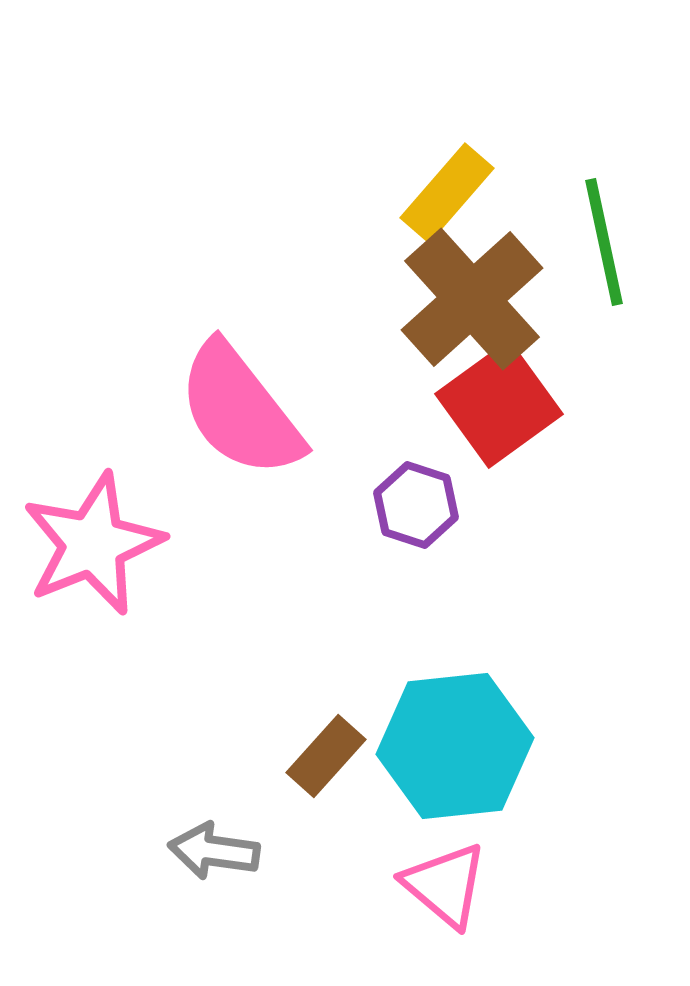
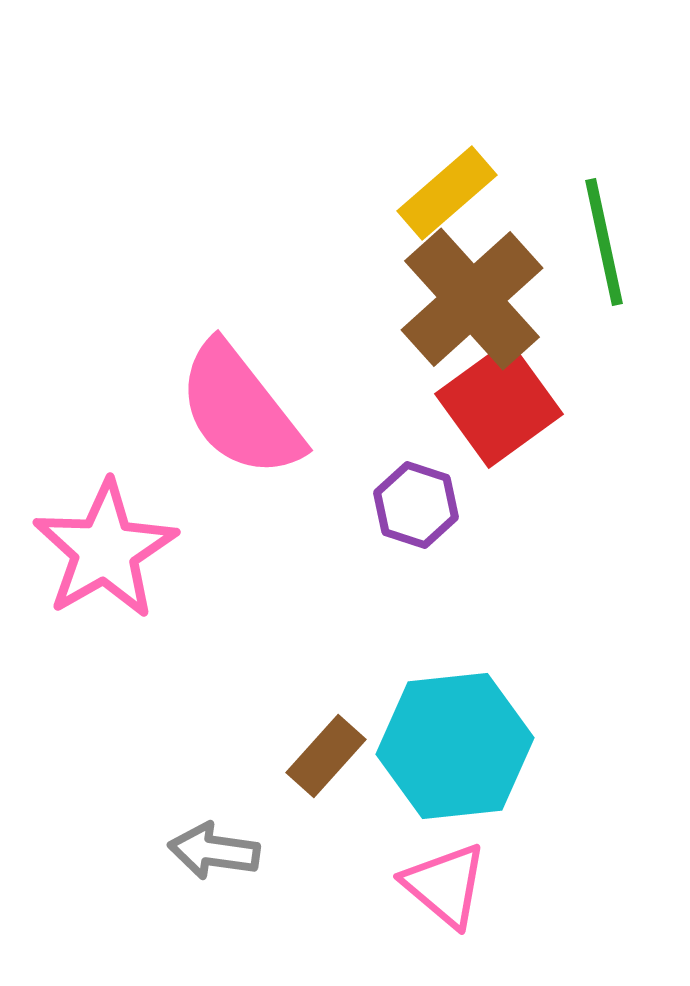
yellow rectangle: rotated 8 degrees clockwise
pink star: moved 12 px right, 6 px down; rotated 8 degrees counterclockwise
